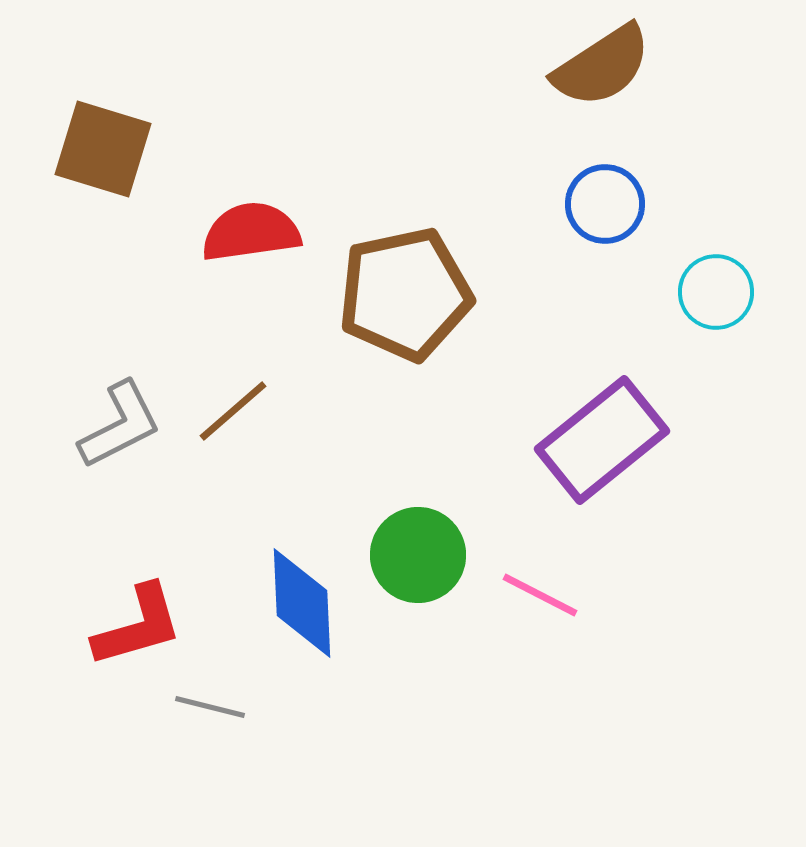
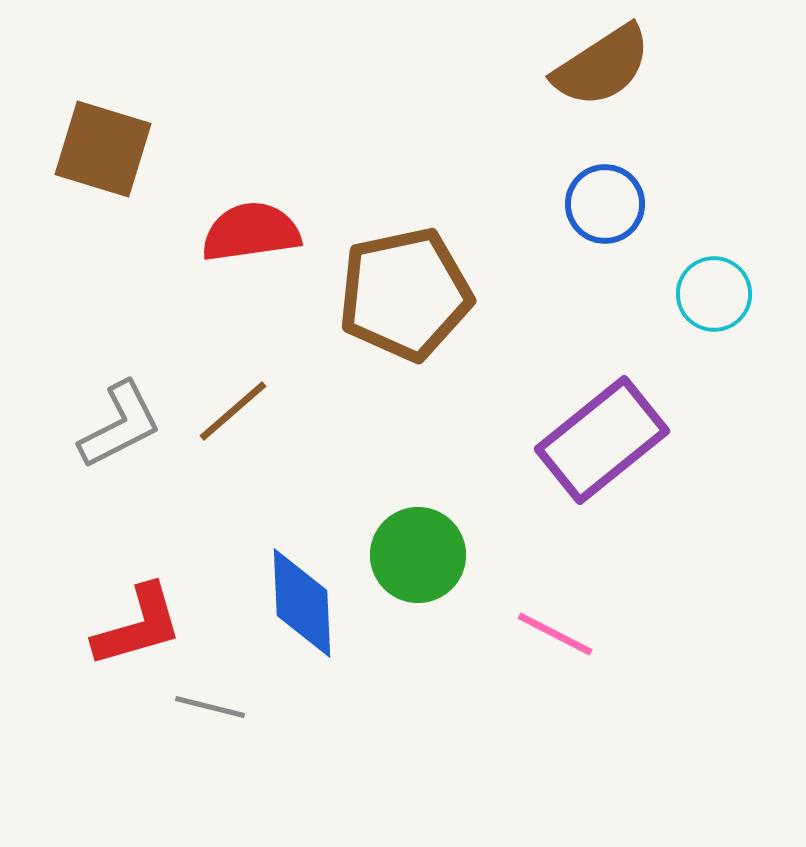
cyan circle: moved 2 px left, 2 px down
pink line: moved 15 px right, 39 px down
